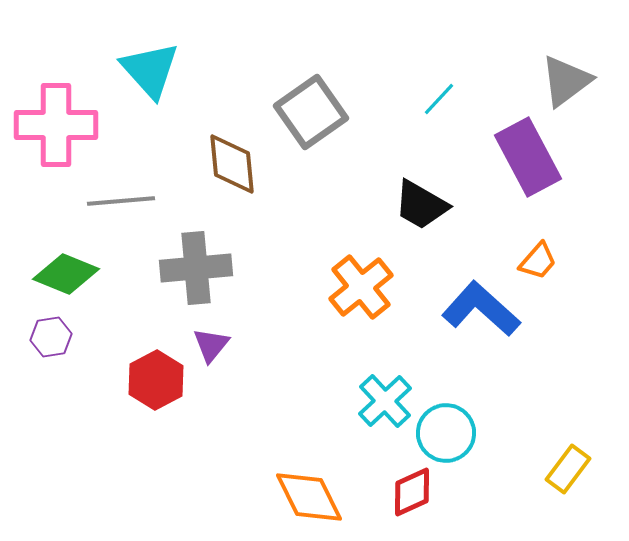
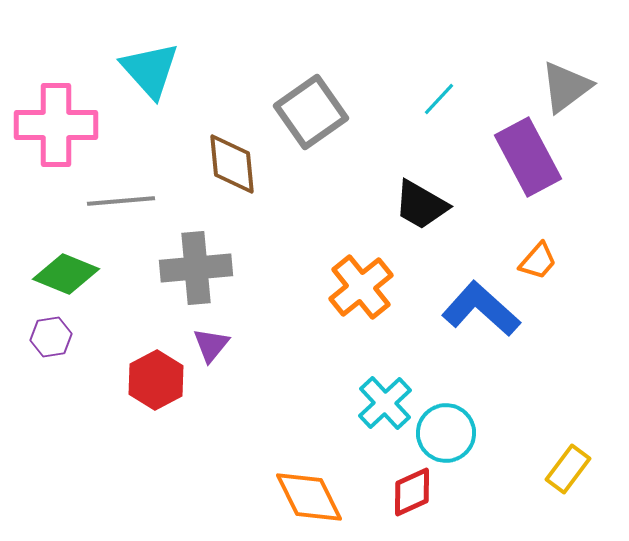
gray triangle: moved 6 px down
cyan cross: moved 2 px down
